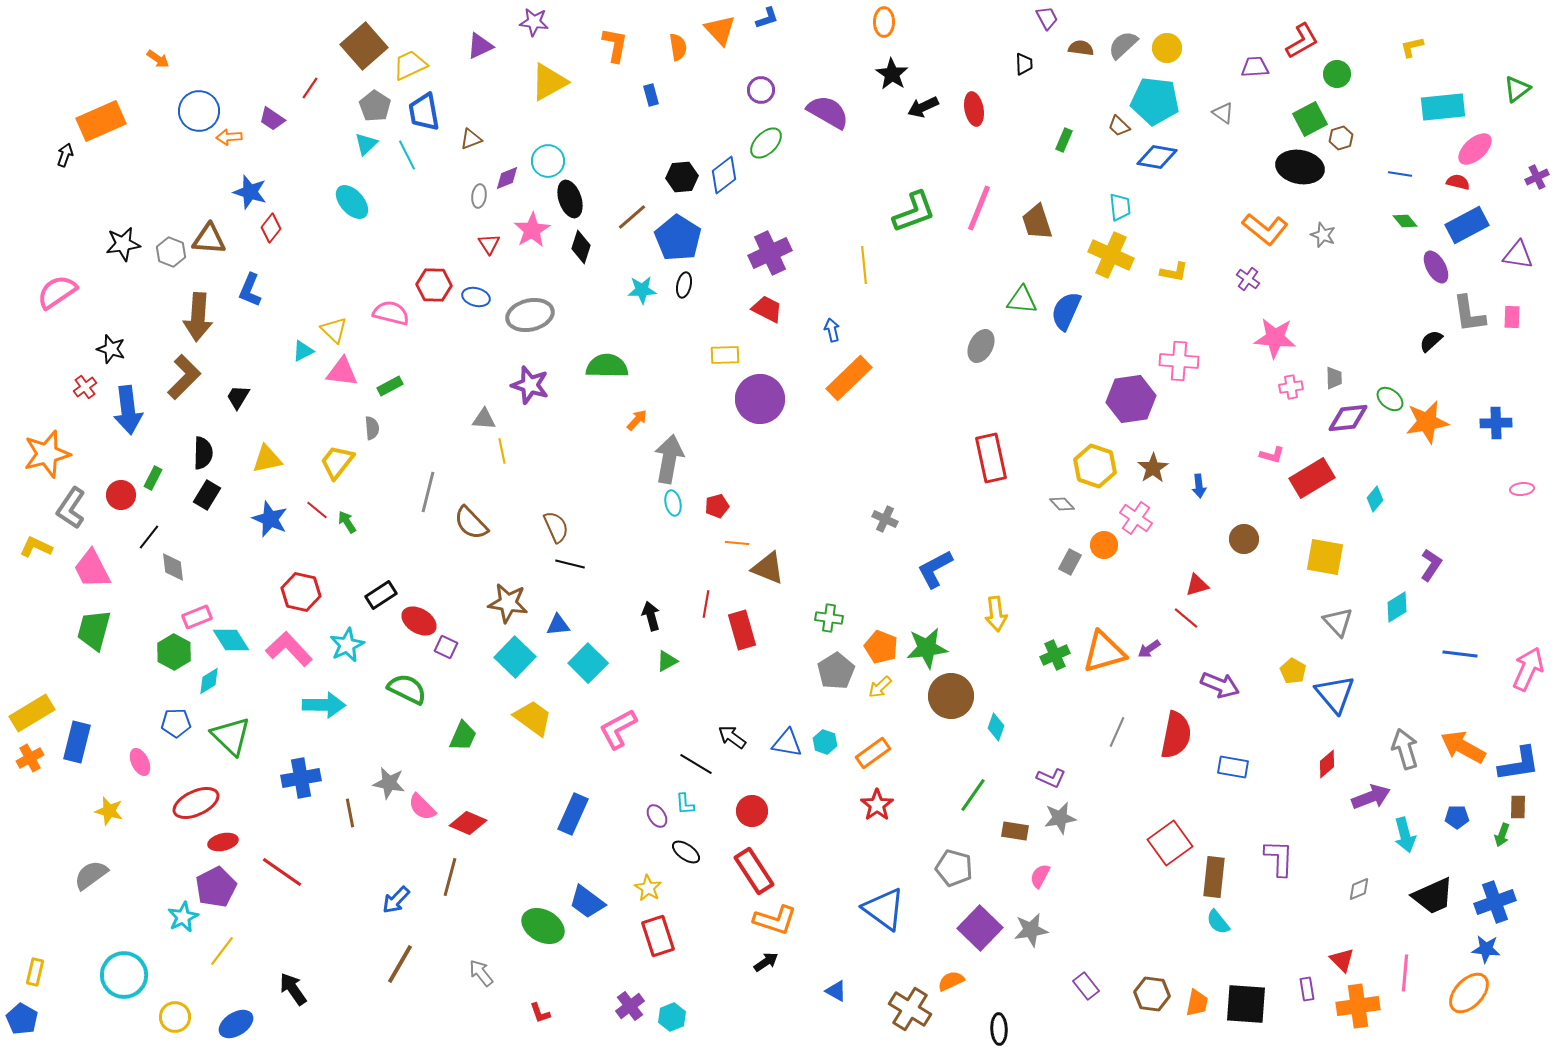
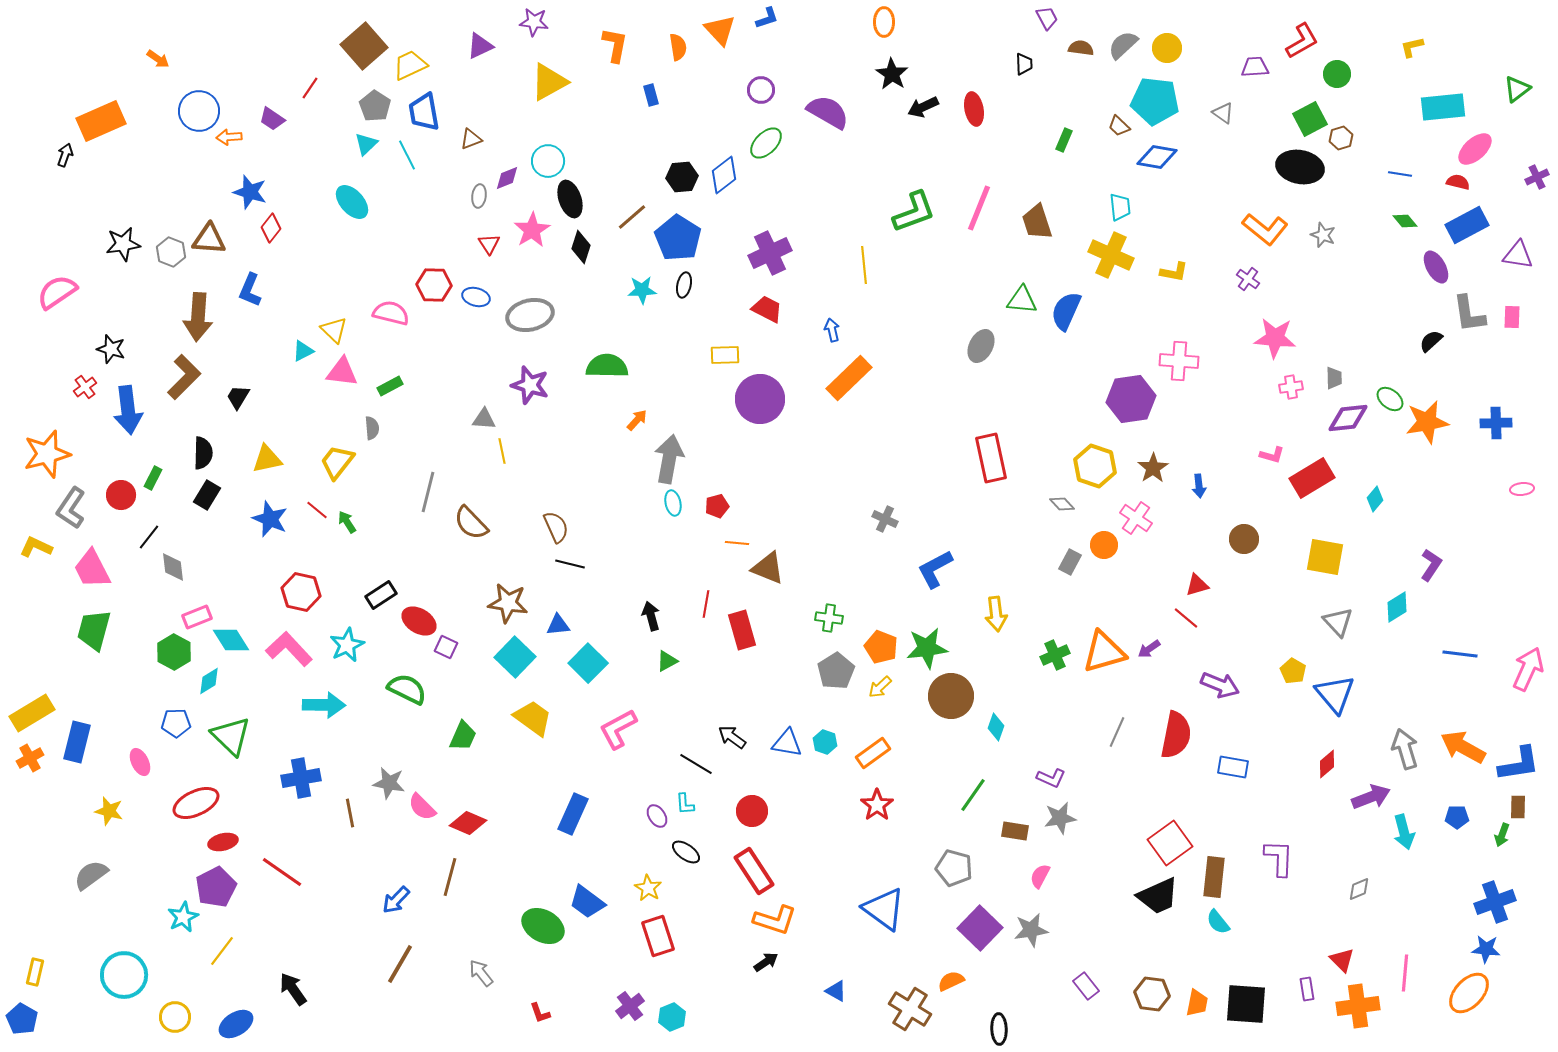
cyan arrow at (1405, 835): moved 1 px left, 3 px up
black trapezoid at (1433, 896): moved 275 px left
